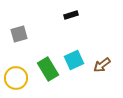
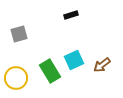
green rectangle: moved 2 px right, 2 px down
